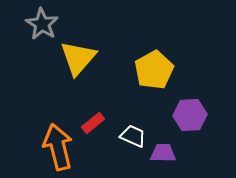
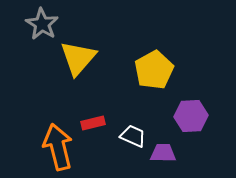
purple hexagon: moved 1 px right, 1 px down
red rectangle: rotated 25 degrees clockwise
